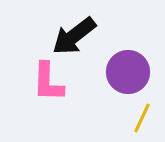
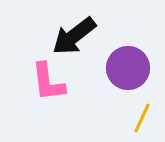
purple circle: moved 4 px up
pink L-shape: rotated 9 degrees counterclockwise
